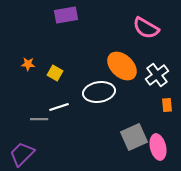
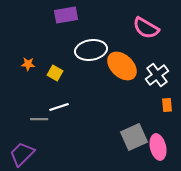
white ellipse: moved 8 px left, 42 px up
